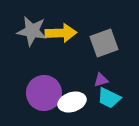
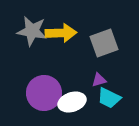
purple triangle: moved 2 px left
